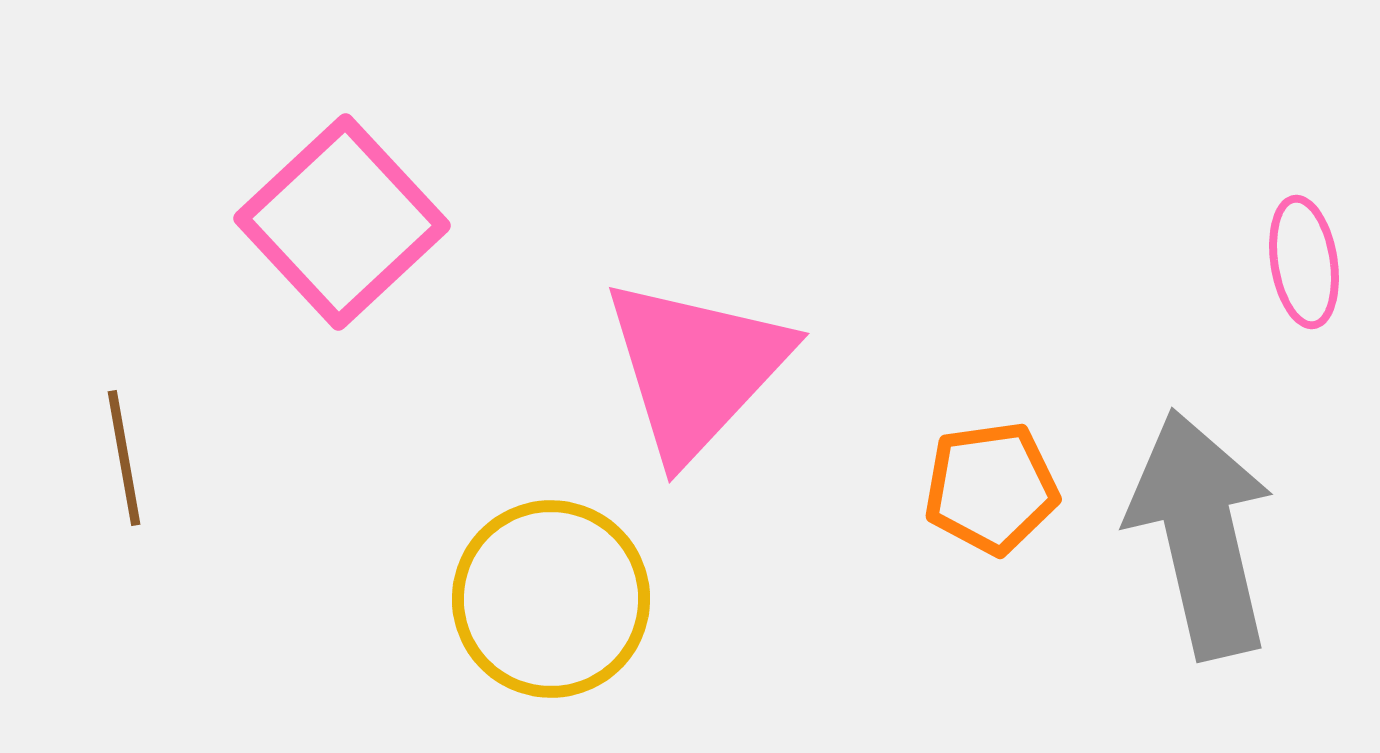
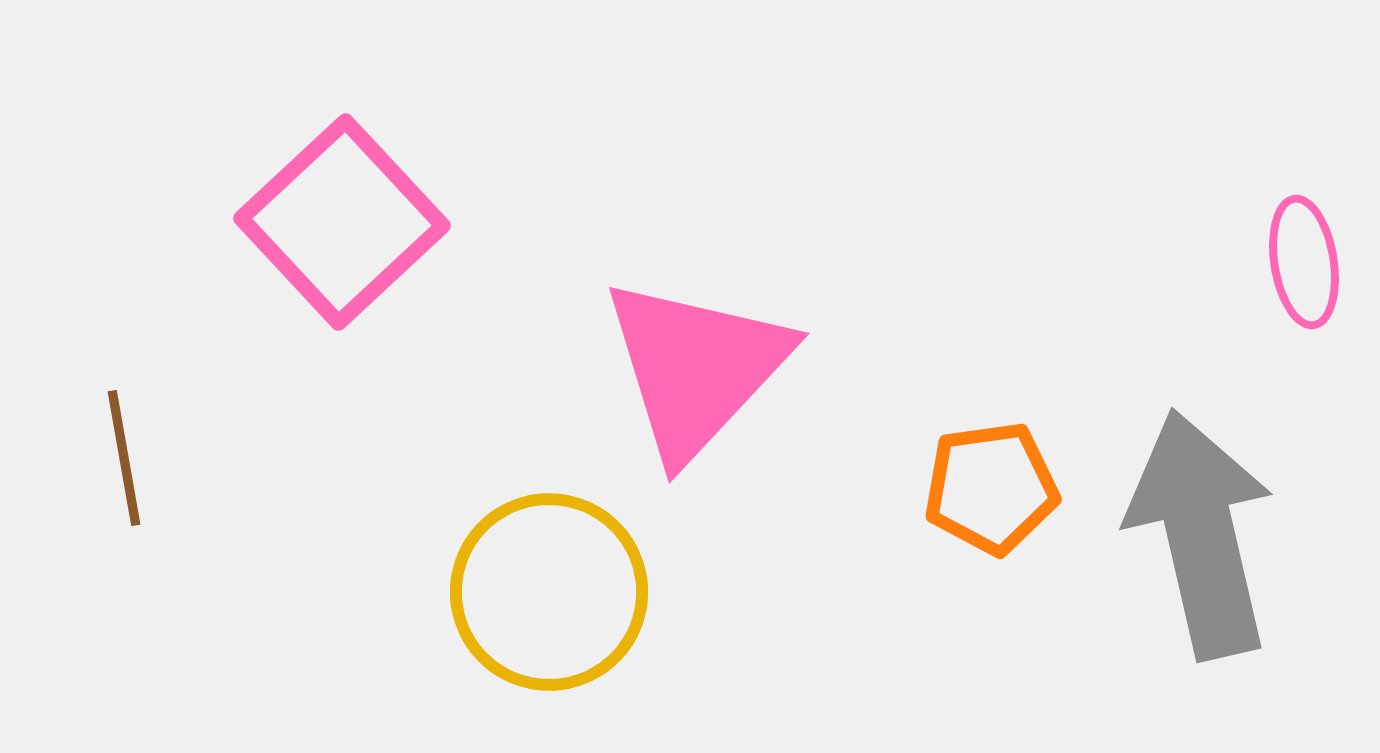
yellow circle: moved 2 px left, 7 px up
